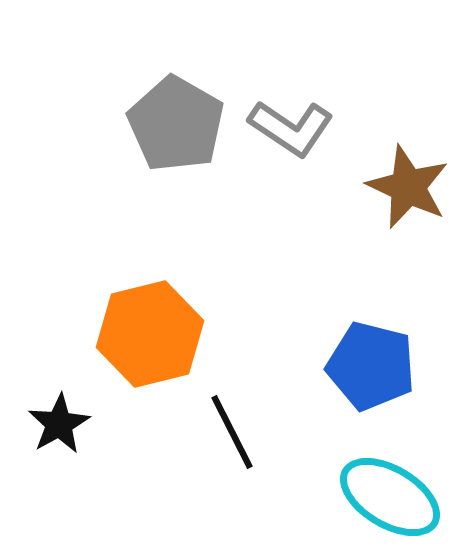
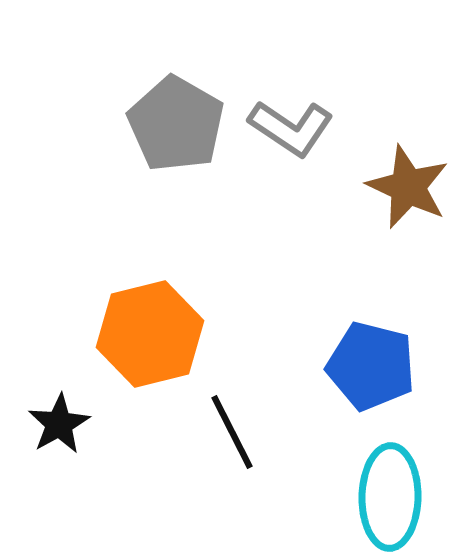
cyan ellipse: rotated 60 degrees clockwise
